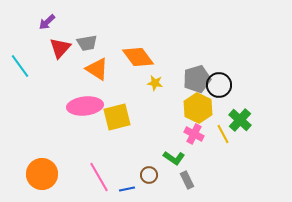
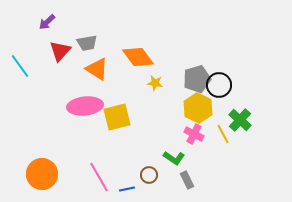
red triangle: moved 3 px down
